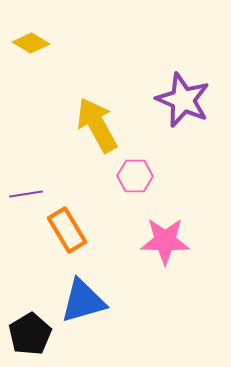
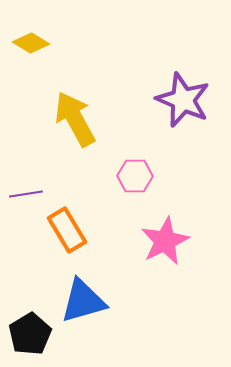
yellow arrow: moved 22 px left, 6 px up
pink star: rotated 27 degrees counterclockwise
